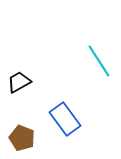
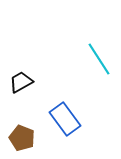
cyan line: moved 2 px up
black trapezoid: moved 2 px right
